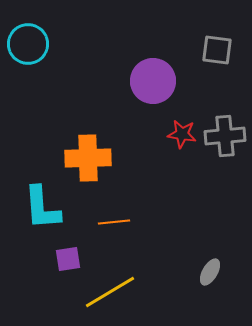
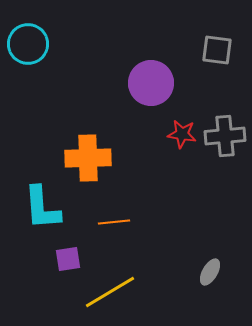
purple circle: moved 2 px left, 2 px down
